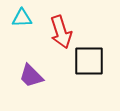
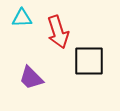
red arrow: moved 3 px left
purple trapezoid: moved 2 px down
